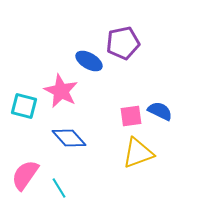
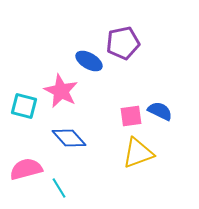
pink semicircle: moved 1 px right, 6 px up; rotated 40 degrees clockwise
